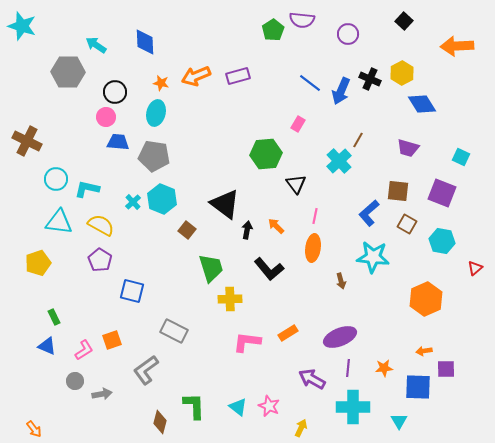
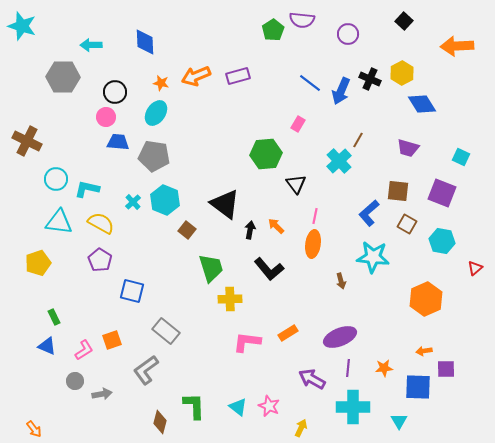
cyan arrow at (96, 45): moved 5 px left; rotated 35 degrees counterclockwise
gray hexagon at (68, 72): moved 5 px left, 5 px down
cyan ellipse at (156, 113): rotated 20 degrees clockwise
cyan hexagon at (162, 199): moved 3 px right, 1 px down
yellow semicircle at (101, 225): moved 2 px up
black arrow at (247, 230): moved 3 px right
orange ellipse at (313, 248): moved 4 px up
gray rectangle at (174, 331): moved 8 px left; rotated 12 degrees clockwise
